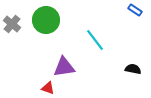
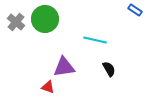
green circle: moved 1 px left, 1 px up
gray cross: moved 4 px right, 2 px up
cyan line: rotated 40 degrees counterclockwise
black semicircle: moved 24 px left; rotated 49 degrees clockwise
red triangle: moved 1 px up
